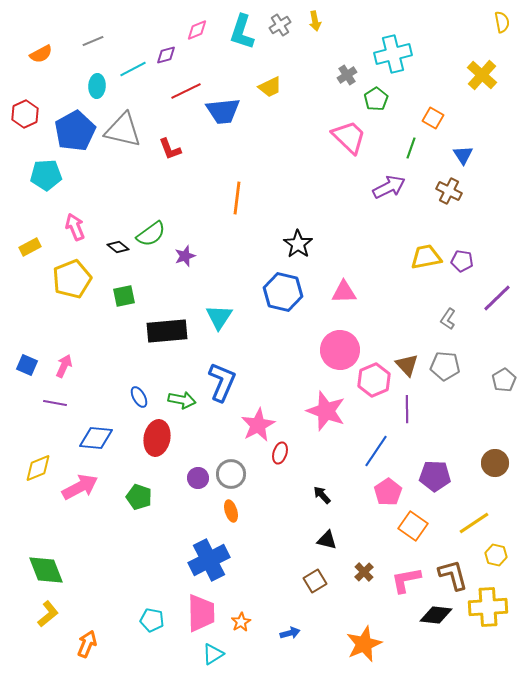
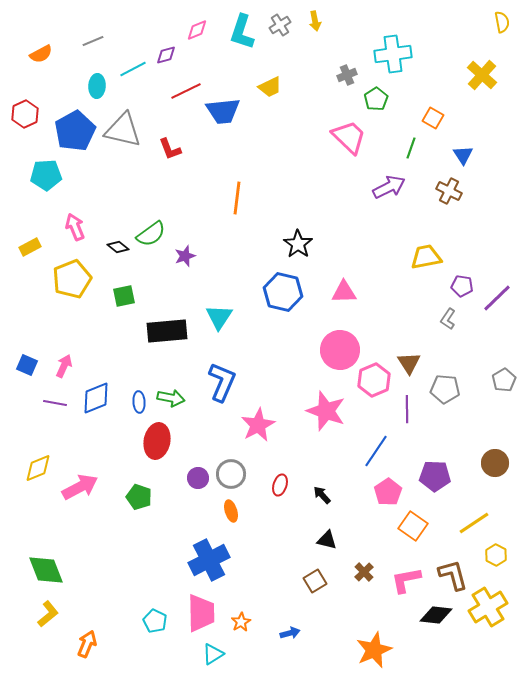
cyan cross at (393, 54): rotated 6 degrees clockwise
gray cross at (347, 75): rotated 12 degrees clockwise
purple pentagon at (462, 261): moved 25 px down
brown triangle at (407, 365): moved 2 px right, 2 px up; rotated 10 degrees clockwise
gray pentagon at (445, 366): moved 23 px down
blue ellipse at (139, 397): moved 5 px down; rotated 25 degrees clockwise
green arrow at (182, 400): moved 11 px left, 2 px up
blue diamond at (96, 438): moved 40 px up; rotated 28 degrees counterclockwise
red ellipse at (157, 438): moved 3 px down
red ellipse at (280, 453): moved 32 px down
yellow hexagon at (496, 555): rotated 15 degrees clockwise
yellow cross at (488, 607): rotated 27 degrees counterclockwise
cyan pentagon at (152, 620): moved 3 px right, 1 px down; rotated 15 degrees clockwise
orange star at (364, 644): moved 10 px right, 6 px down
